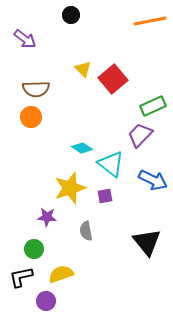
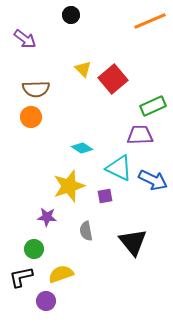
orange line: rotated 12 degrees counterclockwise
purple trapezoid: rotated 44 degrees clockwise
cyan triangle: moved 8 px right, 4 px down; rotated 12 degrees counterclockwise
yellow star: moved 1 px left, 2 px up
black triangle: moved 14 px left
